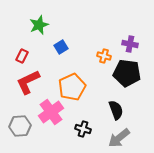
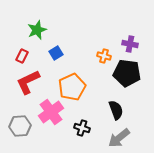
green star: moved 2 px left, 5 px down
blue square: moved 5 px left, 6 px down
black cross: moved 1 px left, 1 px up
